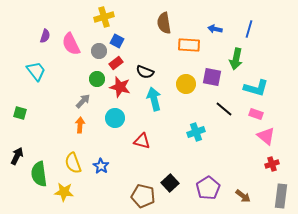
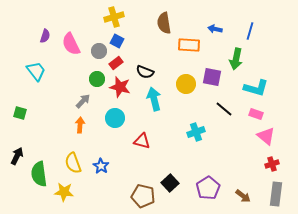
yellow cross: moved 10 px right
blue line: moved 1 px right, 2 px down
gray rectangle: moved 5 px left, 2 px up
